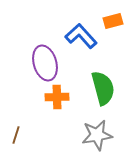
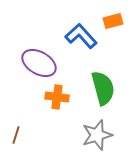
purple ellipse: moved 6 px left; rotated 44 degrees counterclockwise
orange cross: rotated 10 degrees clockwise
gray star: rotated 8 degrees counterclockwise
